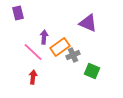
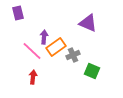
orange rectangle: moved 4 px left
pink line: moved 1 px left, 1 px up
